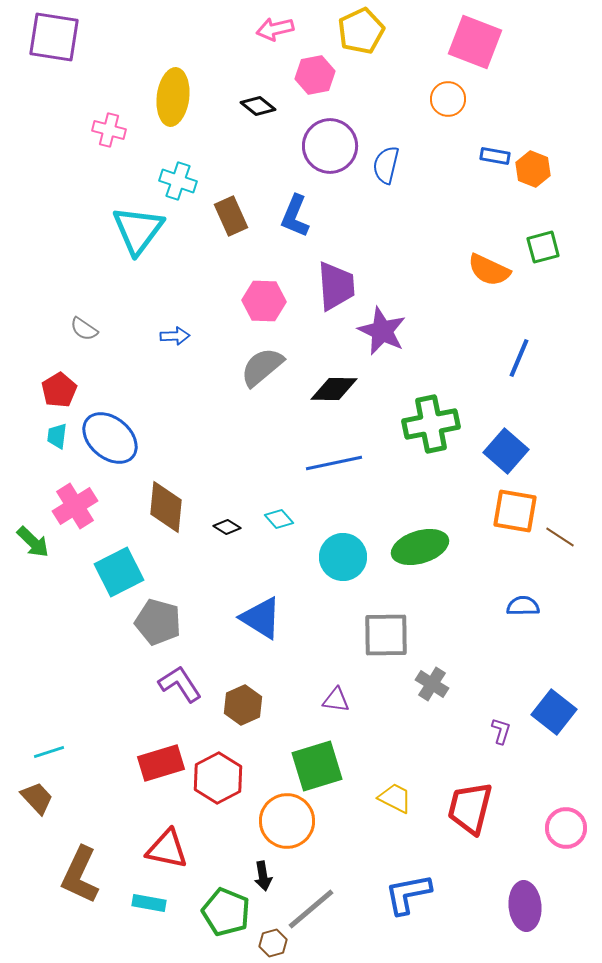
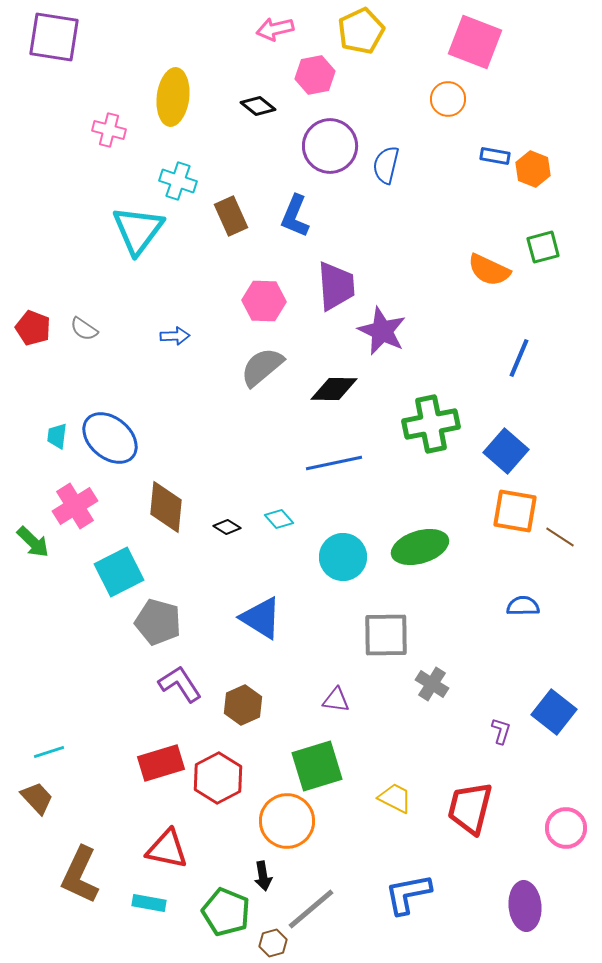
red pentagon at (59, 390): moved 26 px left, 62 px up; rotated 20 degrees counterclockwise
